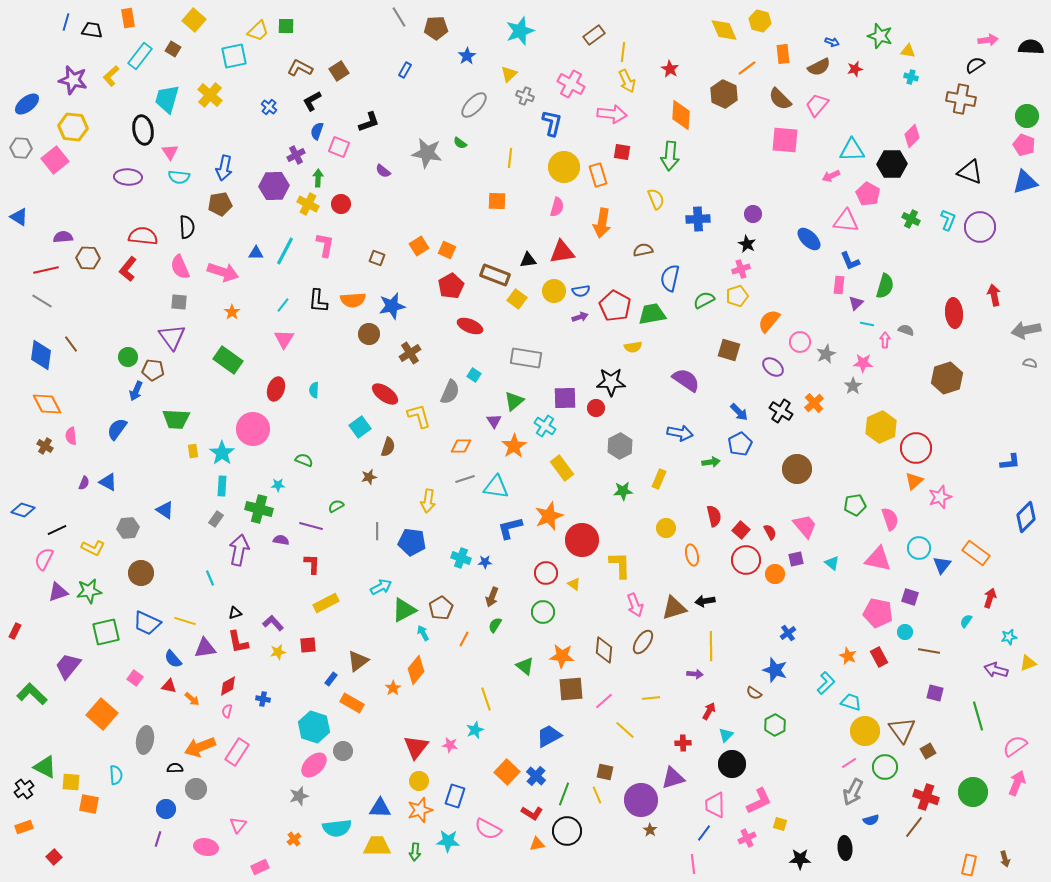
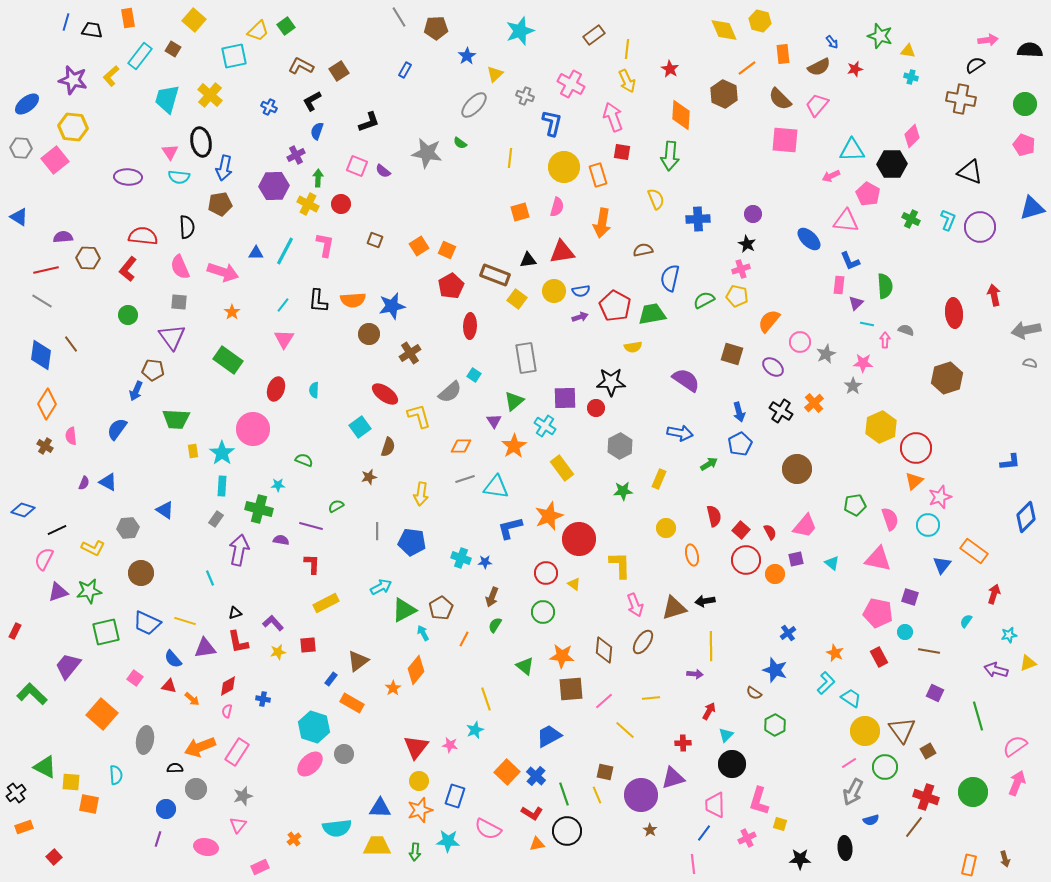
green square at (286, 26): rotated 36 degrees counterclockwise
blue arrow at (832, 42): rotated 32 degrees clockwise
black semicircle at (1031, 47): moved 1 px left, 3 px down
yellow line at (623, 52): moved 4 px right, 3 px up
brown L-shape at (300, 68): moved 1 px right, 2 px up
yellow triangle at (509, 74): moved 14 px left
blue cross at (269, 107): rotated 14 degrees counterclockwise
pink arrow at (612, 114): moved 1 px right, 3 px down; rotated 116 degrees counterclockwise
green circle at (1027, 116): moved 2 px left, 12 px up
black ellipse at (143, 130): moved 58 px right, 12 px down
pink square at (339, 147): moved 18 px right, 19 px down
blue triangle at (1025, 182): moved 7 px right, 26 px down
orange square at (497, 201): moved 23 px right, 11 px down; rotated 18 degrees counterclockwise
brown square at (377, 258): moved 2 px left, 18 px up
green semicircle at (885, 286): rotated 20 degrees counterclockwise
yellow pentagon at (737, 296): rotated 30 degrees clockwise
red ellipse at (470, 326): rotated 70 degrees clockwise
brown square at (729, 350): moved 3 px right, 4 px down
green circle at (128, 357): moved 42 px up
gray rectangle at (526, 358): rotated 72 degrees clockwise
gray semicircle at (450, 392): rotated 25 degrees clockwise
orange diamond at (47, 404): rotated 60 degrees clockwise
blue arrow at (739, 412): rotated 30 degrees clockwise
green arrow at (711, 462): moved 2 px left, 2 px down; rotated 24 degrees counterclockwise
yellow arrow at (428, 501): moved 7 px left, 7 px up
pink trapezoid at (805, 526): rotated 80 degrees clockwise
red circle at (582, 540): moved 3 px left, 1 px up
cyan circle at (919, 548): moved 9 px right, 23 px up
orange rectangle at (976, 553): moved 2 px left, 2 px up
red arrow at (990, 598): moved 4 px right, 4 px up
cyan star at (1009, 637): moved 2 px up
orange star at (848, 656): moved 13 px left, 3 px up
purple square at (935, 693): rotated 12 degrees clockwise
cyan trapezoid at (851, 702): moved 4 px up; rotated 15 degrees clockwise
gray circle at (343, 751): moved 1 px right, 3 px down
pink ellipse at (314, 765): moved 4 px left, 1 px up
black cross at (24, 789): moved 8 px left, 4 px down
green line at (564, 794): rotated 40 degrees counterclockwise
gray star at (299, 796): moved 56 px left
purple circle at (641, 800): moved 5 px up
pink L-shape at (759, 801): rotated 132 degrees clockwise
